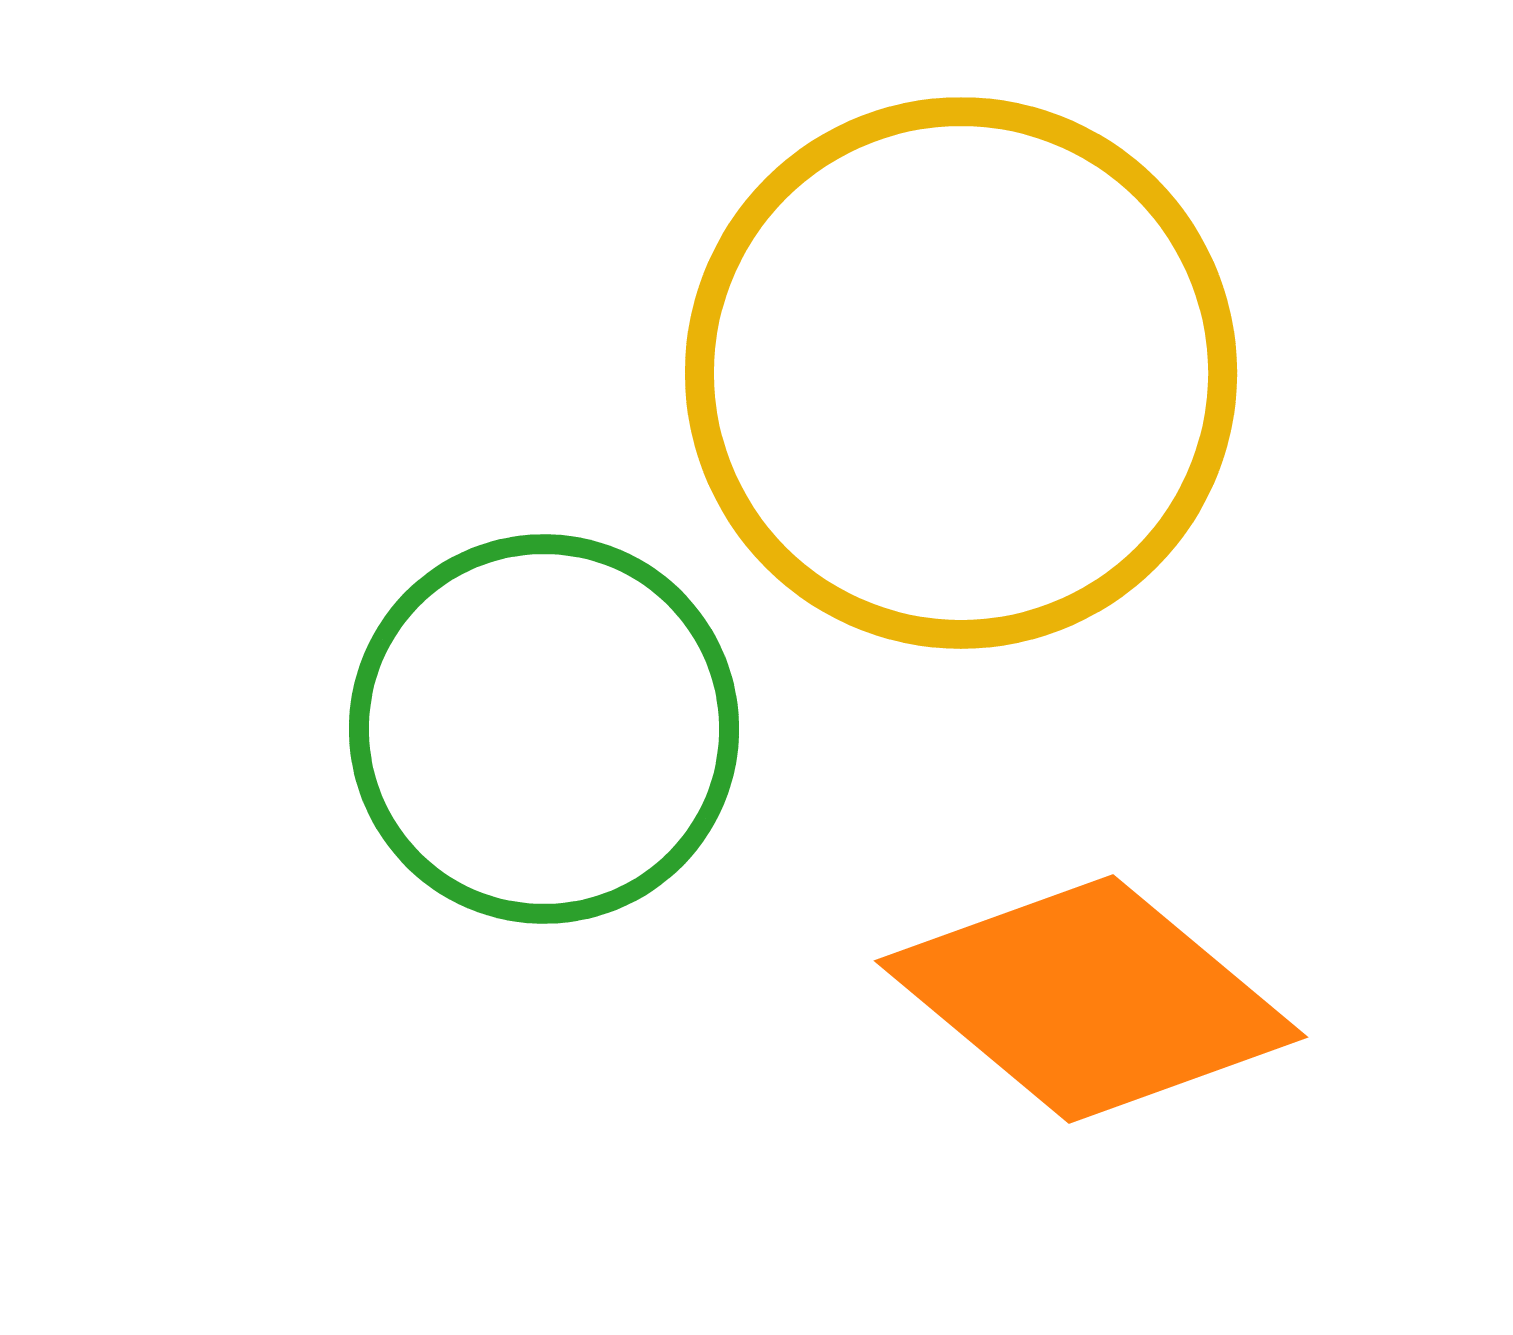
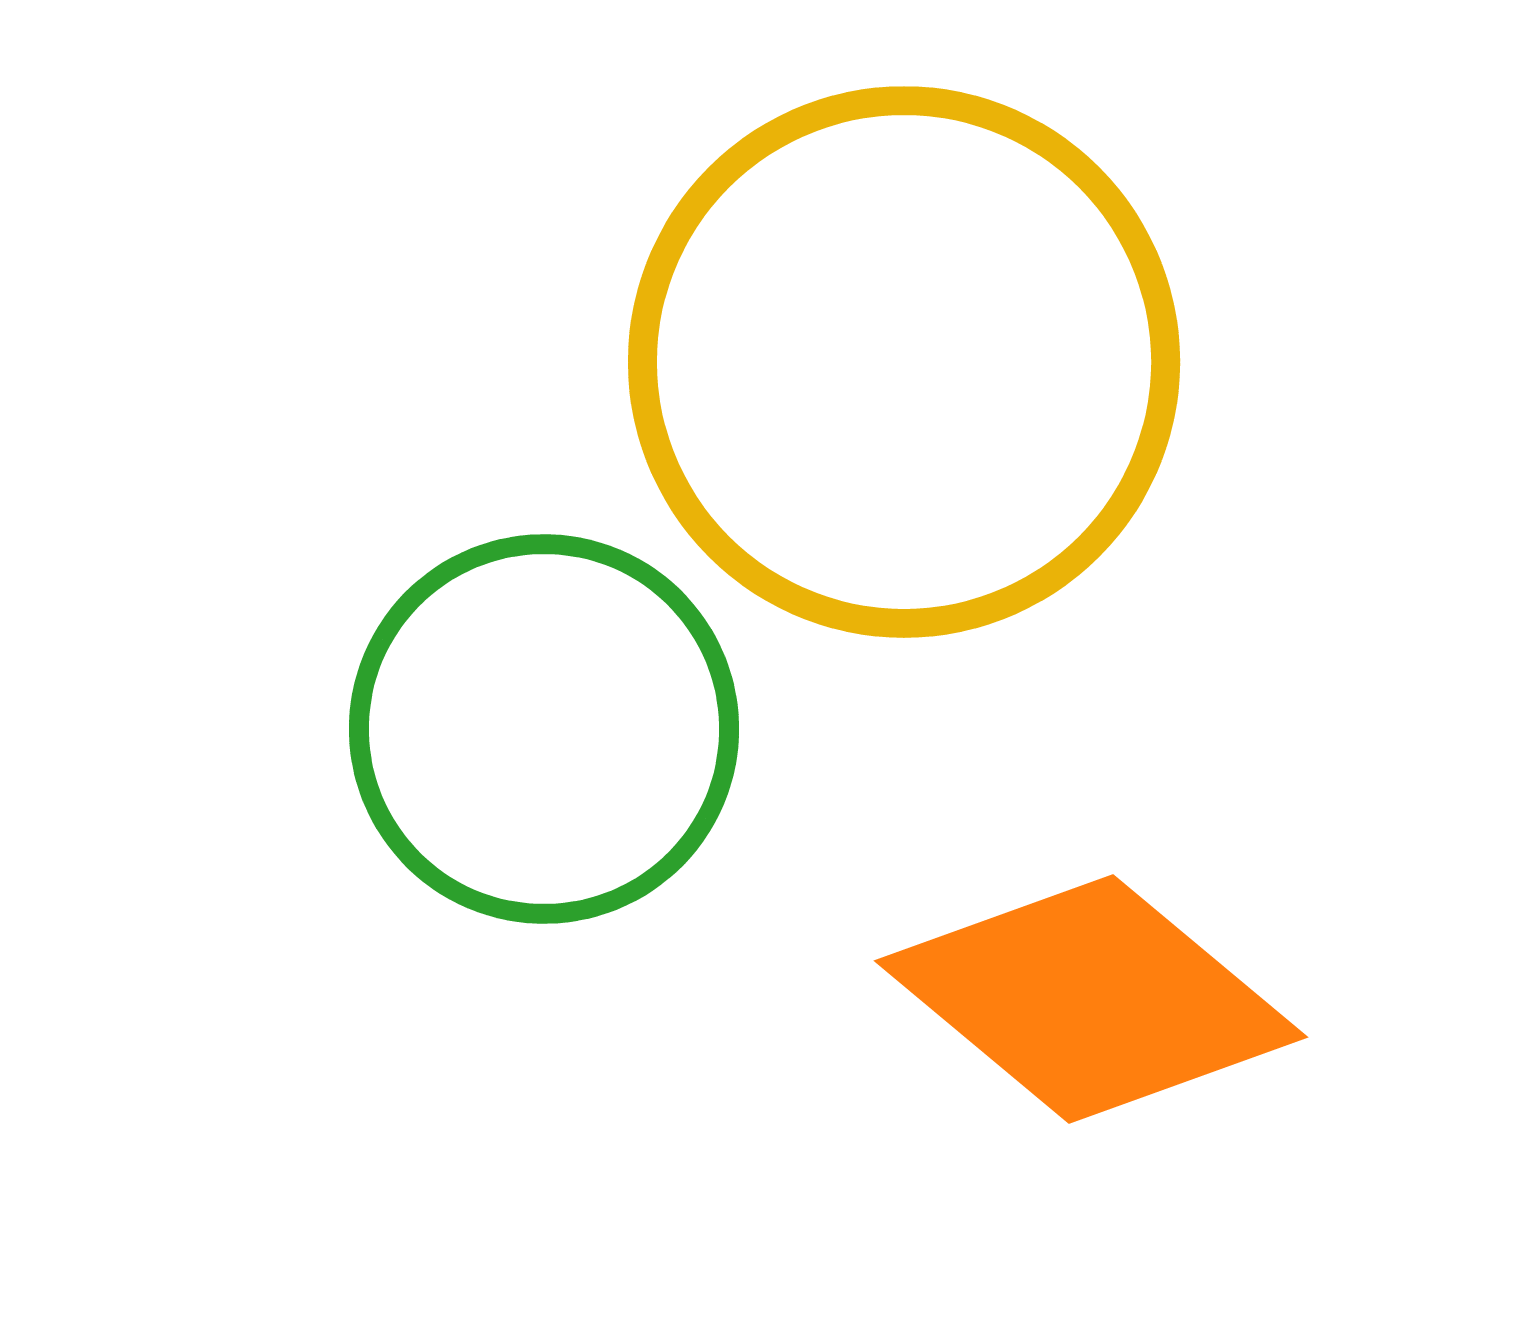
yellow circle: moved 57 px left, 11 px up
